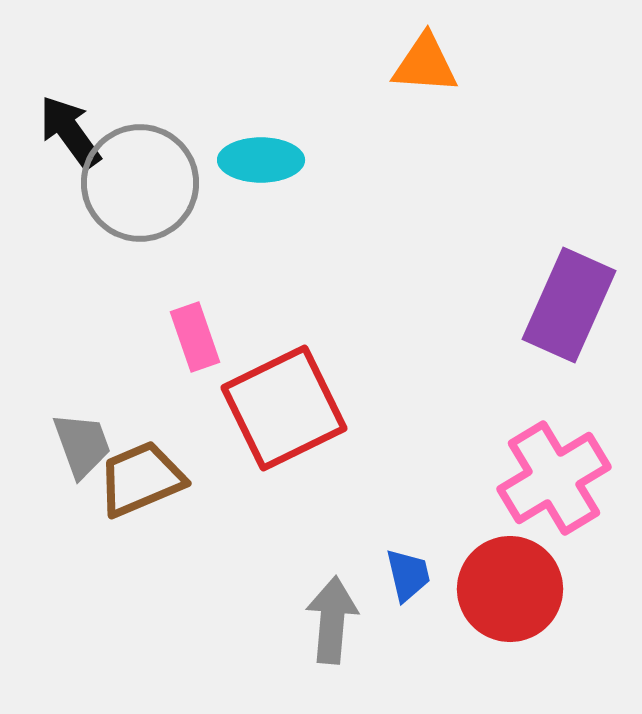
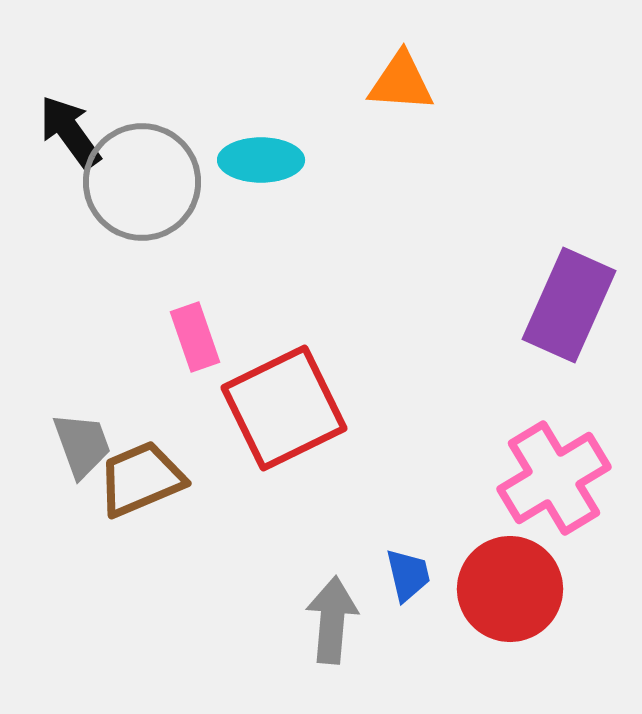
orange triangle: moved 24 px left, 18 px down
gray circle: moved 2 px right, 1 px up
